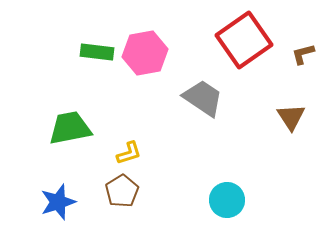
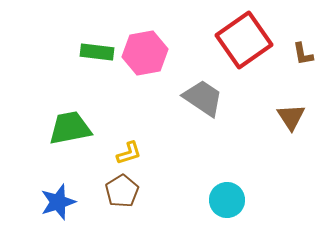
brown L-shape: rotated 85 degrees counterclockwise
